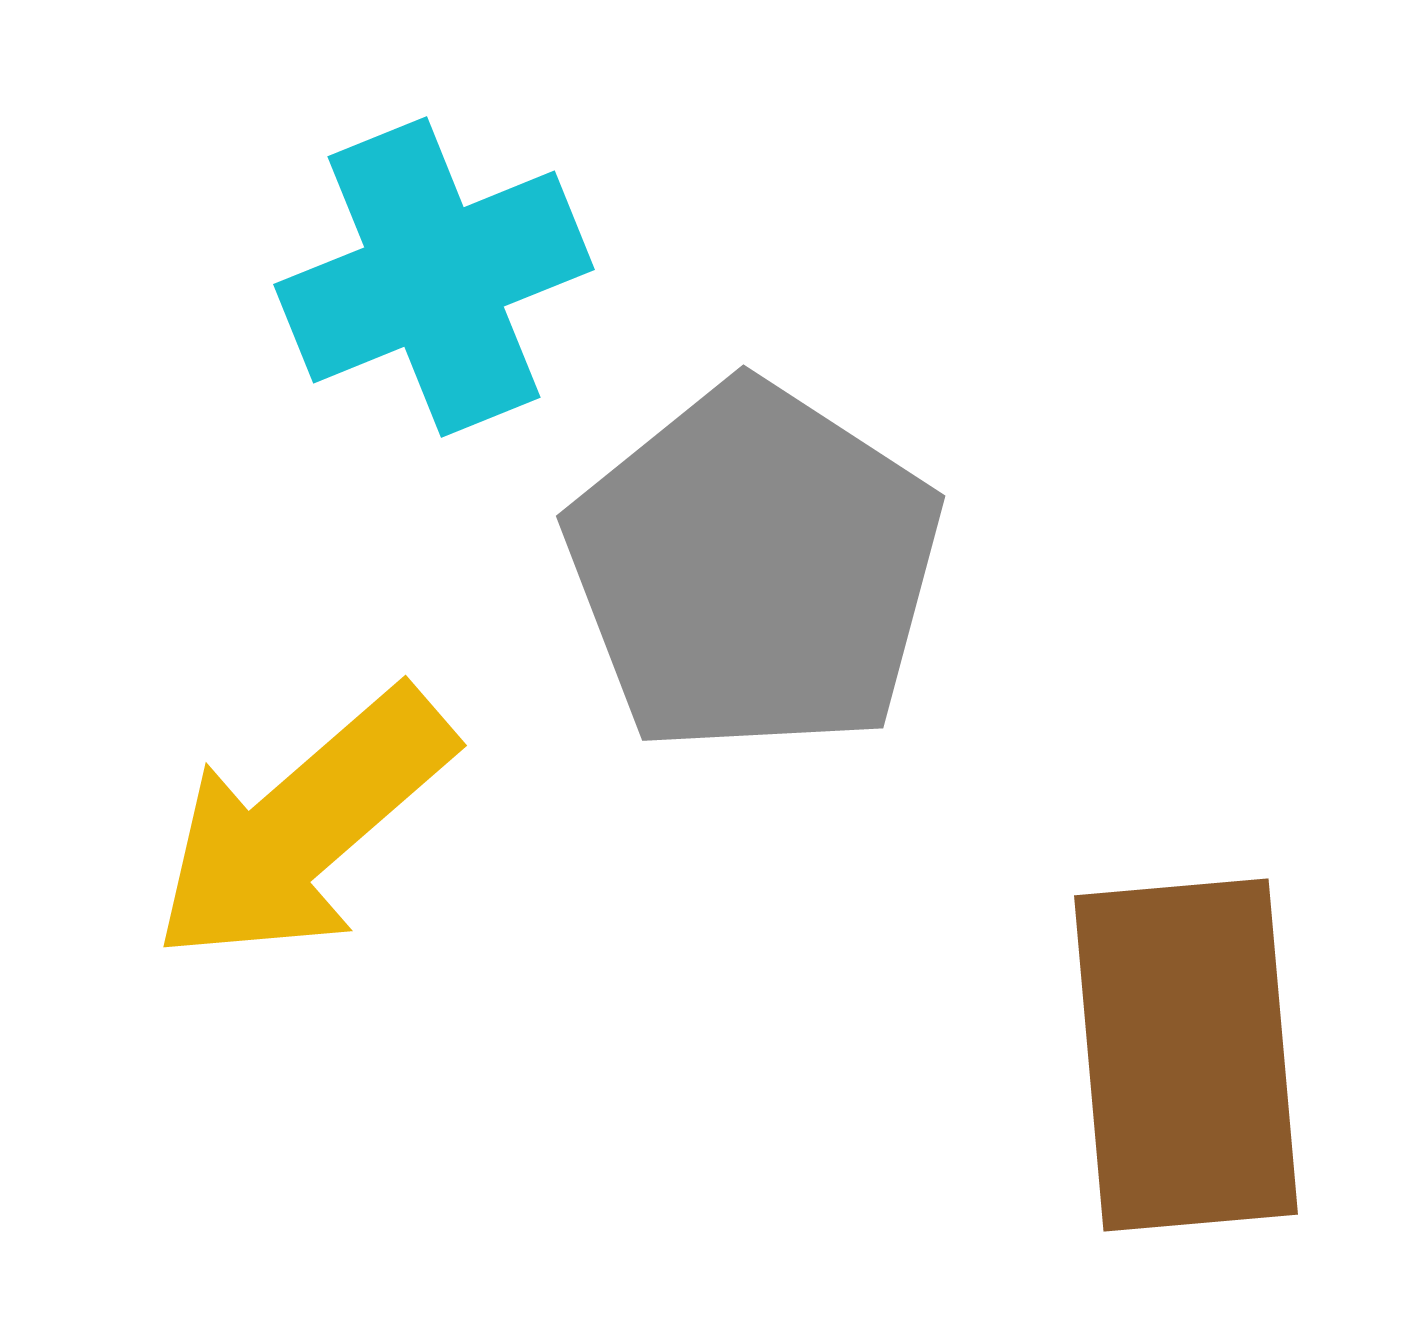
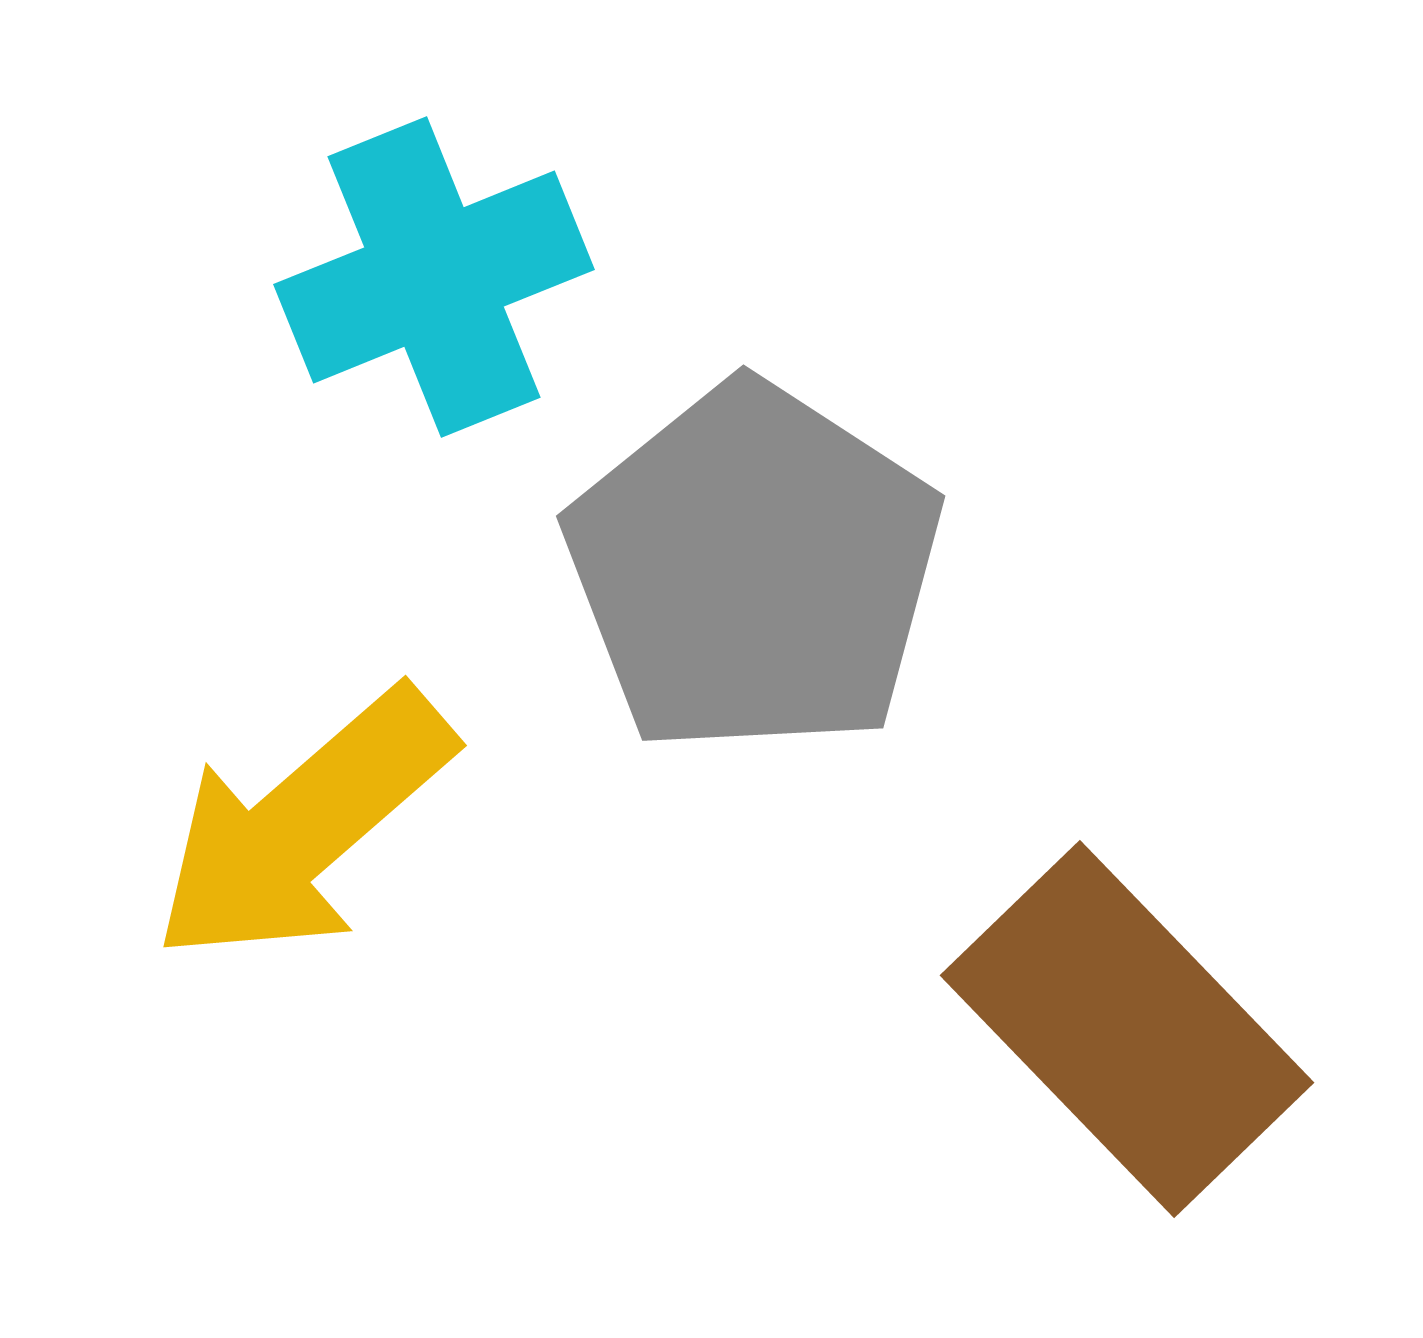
brown rectangle: moved 59 px left, 26 px up; rotated 39 degrees counterclockwise
